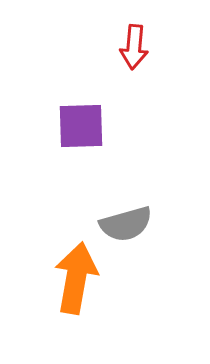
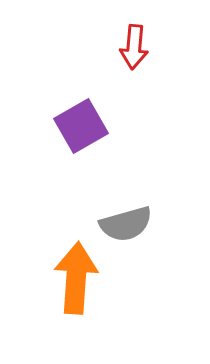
purple square: rotated 28 degrees counterclockwise
orange arrow: rotated 6 degrees counterclockwise
